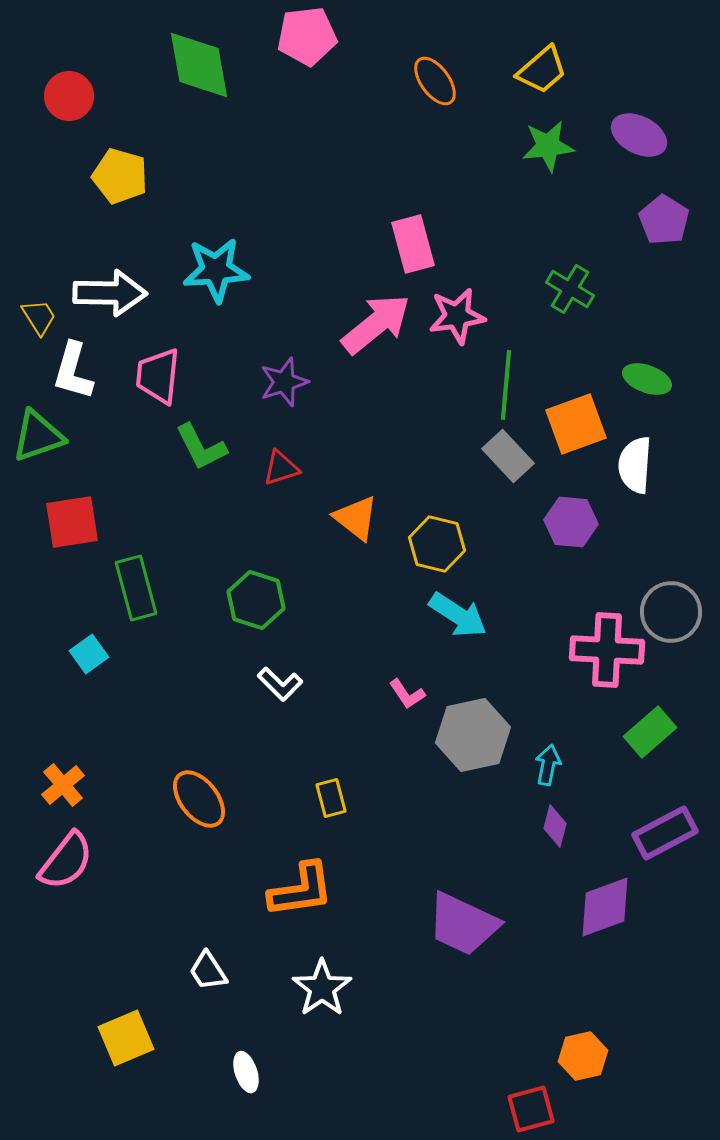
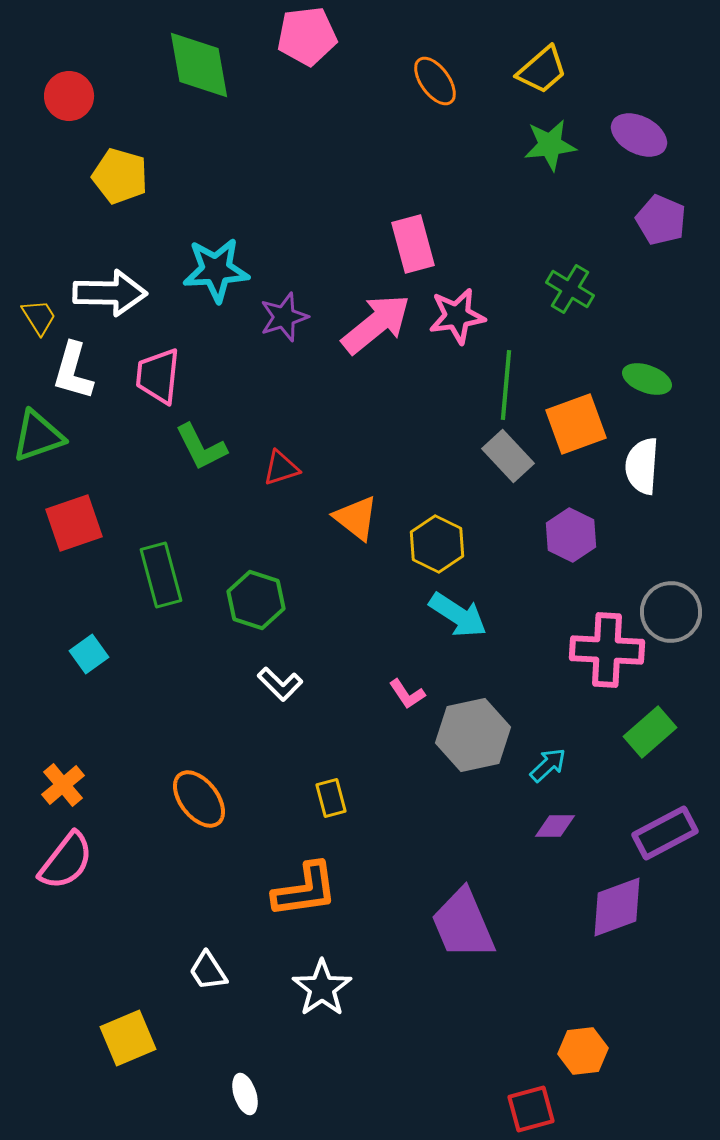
green star at (548, 146): moved 2 px right, 1 px up
purple pentagon at (664, 220): moved 3 px left; rotated 9 degrees counterclockwise
purple star at (284, 382): moved 65 px up
white semicircle at (635, 465): moved 7 px right, 1 px down
red square at (72, 522): moved 2 px right, 1 px down; rotated 10 degrees counterclockwise
purple hexagon at (571, 522): moved 13 px down; rotated 21 degrees clockwise
yellow hexagon at (437, 544): rotated 12 degrees clockwise
green rectangle at (136, 588): moved 25 px right, 13 px up
cyan arrow at (548, 765): rotated 36 degrees clockwise
purple diamond at (555, 826): rotated 75 degrees clockwise
orange L-shape at (301, 890): moved 4 px right
purple diamond at (605, 907): moved 12 px right
purple trapezoid at (463, 924): rotated 42 degrees clockwise
yellow square at (126, 1038): moved 2 px right
orange hexagon at (583, 1056): moved 5 px up; rotated 6 degrees clockwise
white ellipse at (246, 1072): moved 1 px left, 22 px down
